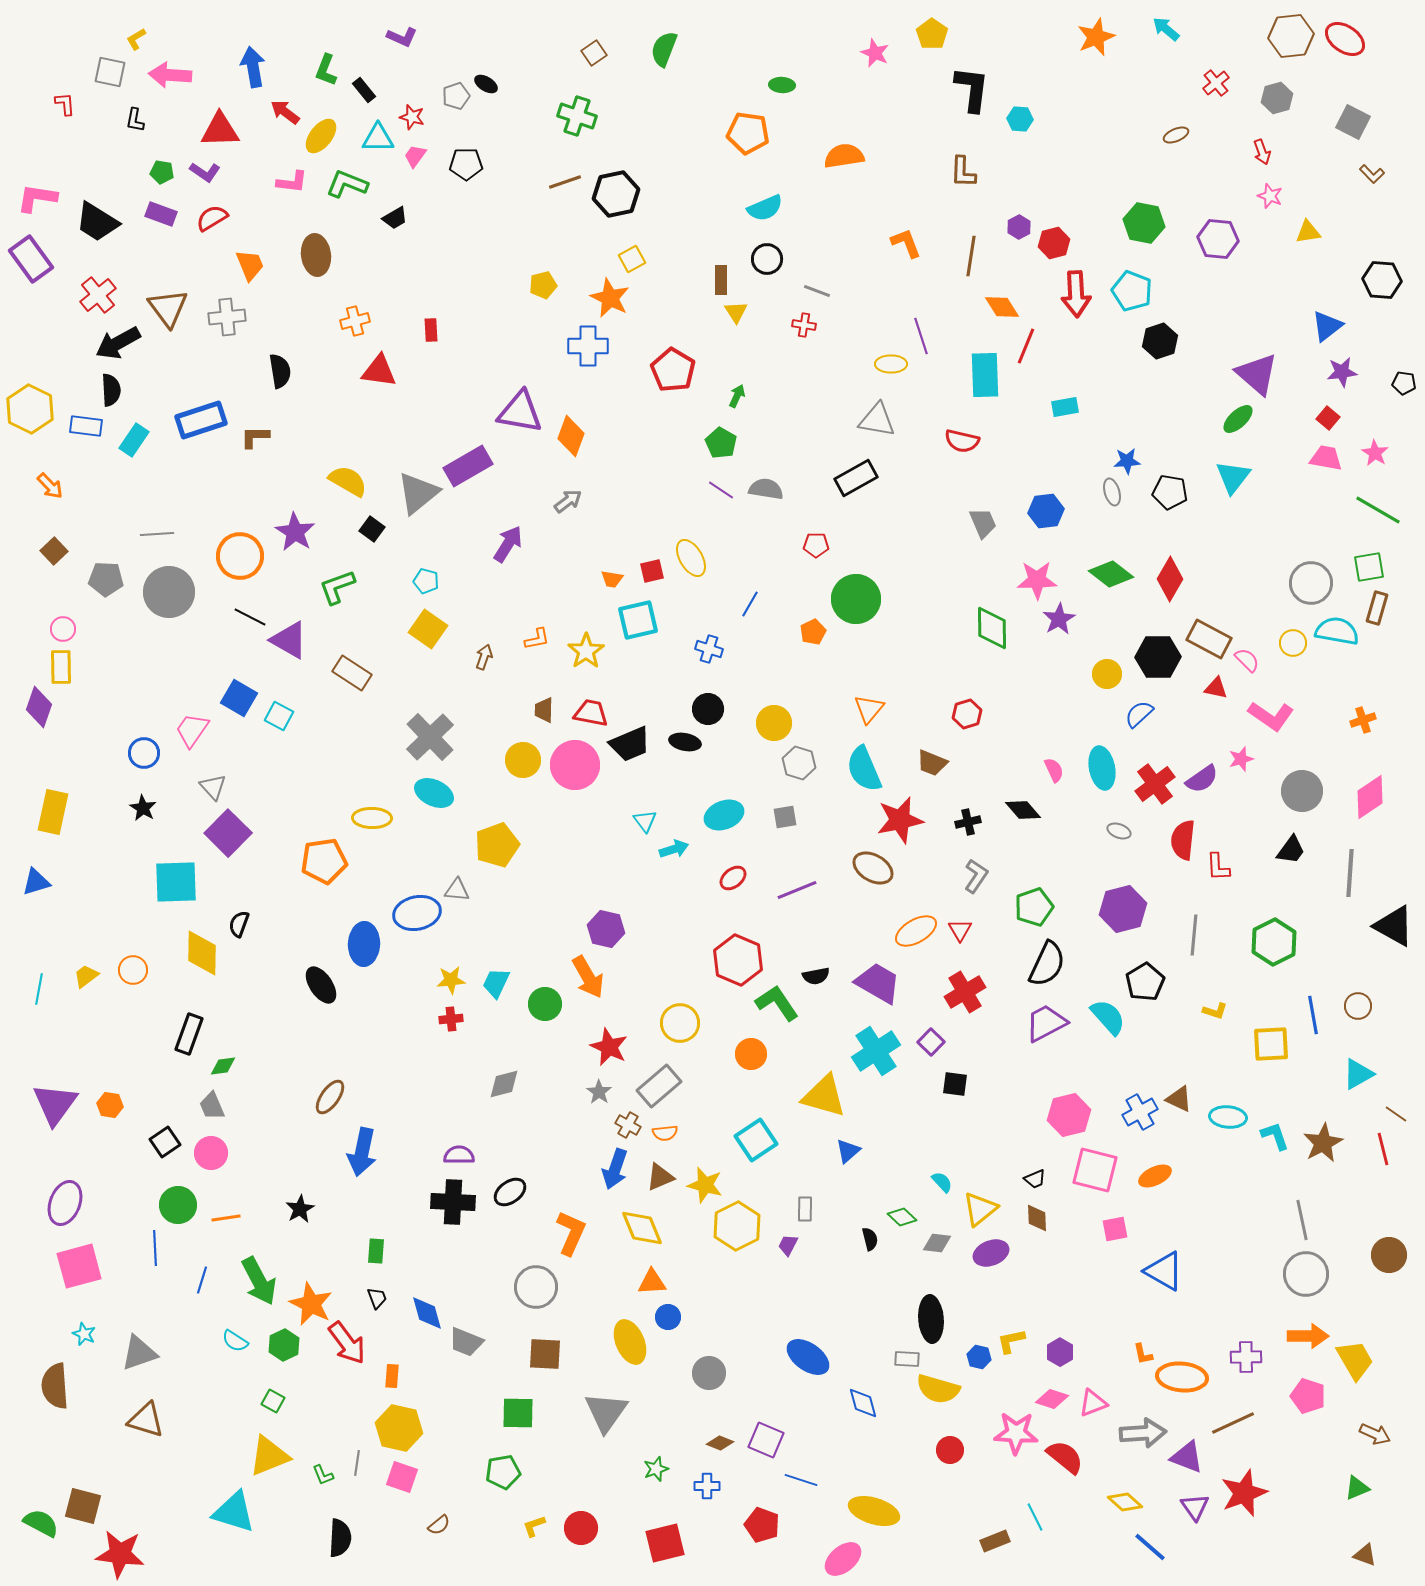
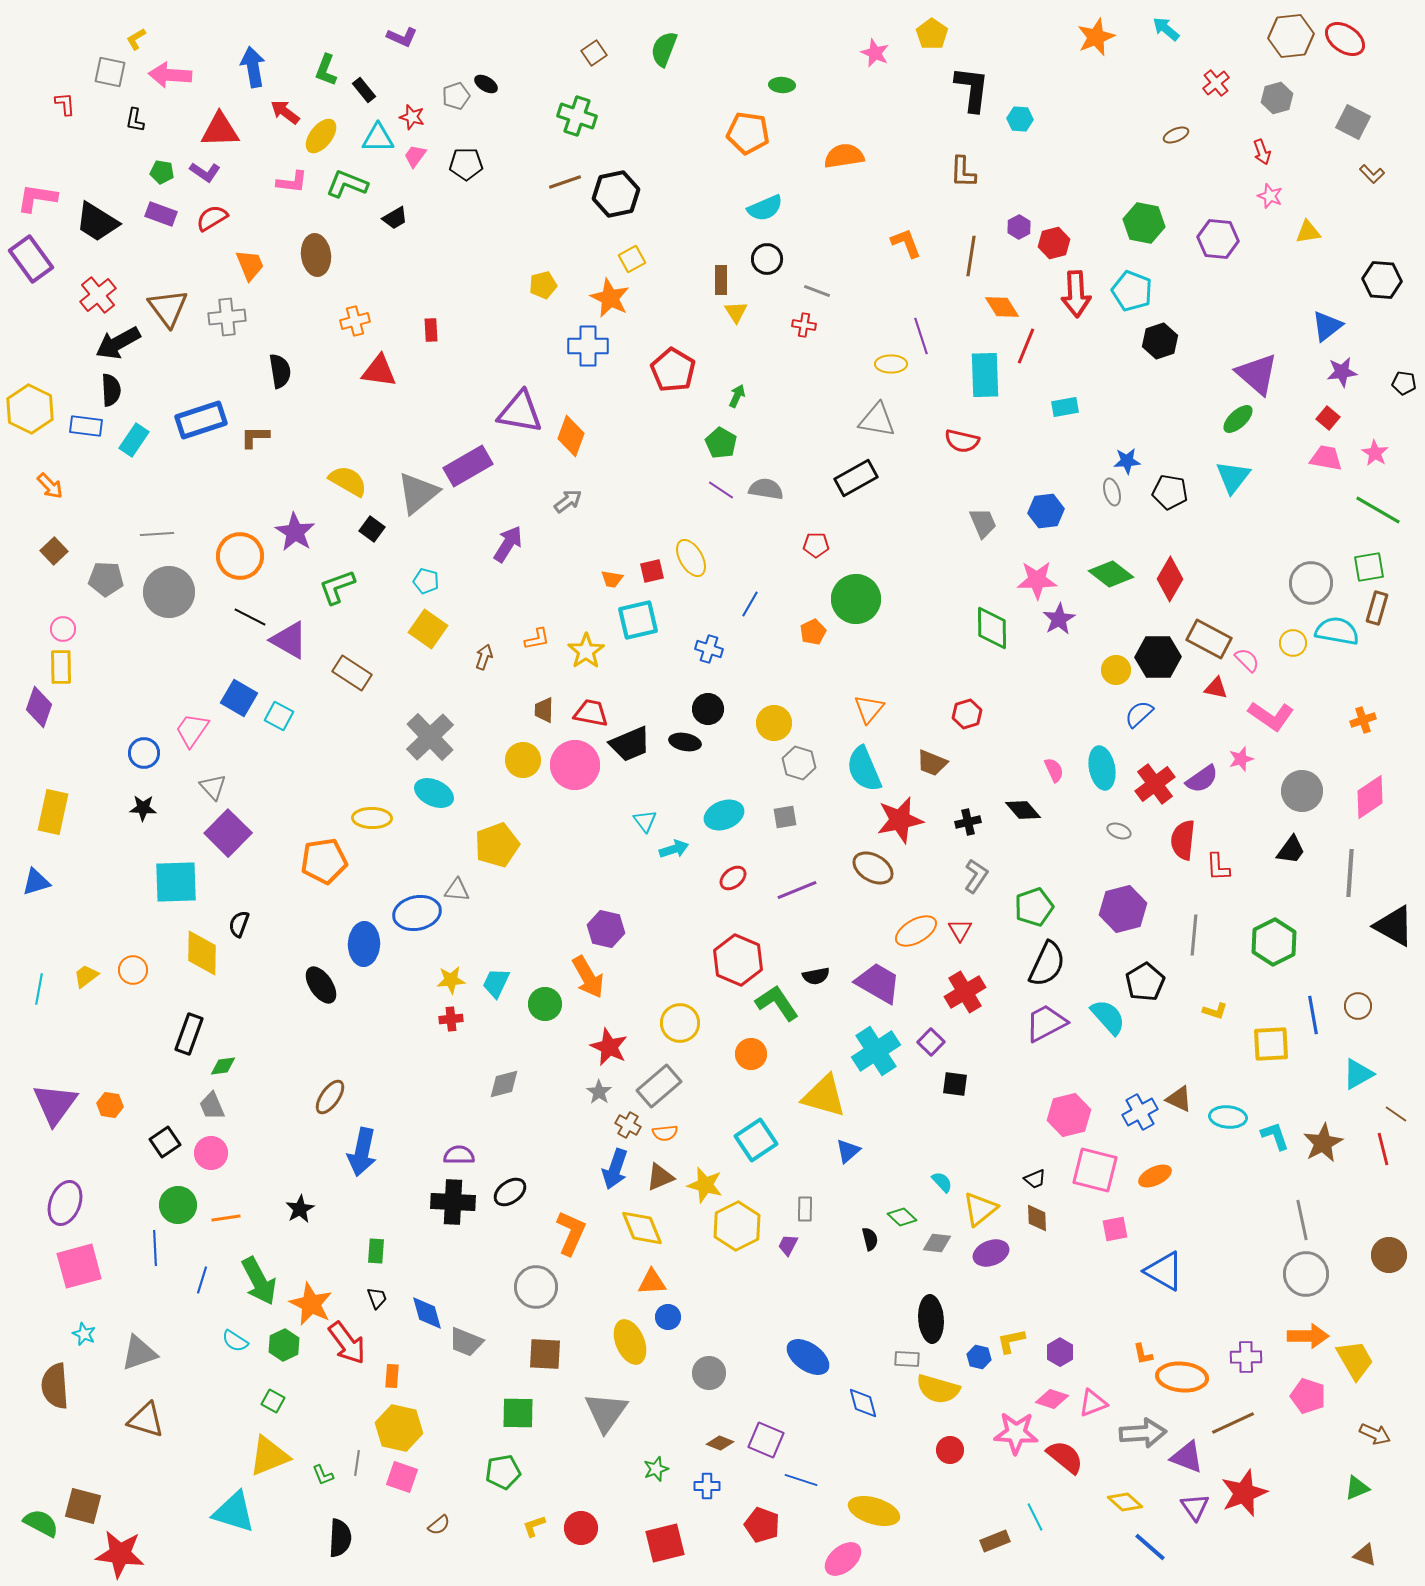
yellow circle at (1107, 674): moved 9 px right, 4 px up
black star at (143, 808): rotated 28 degrees counterclockwise
